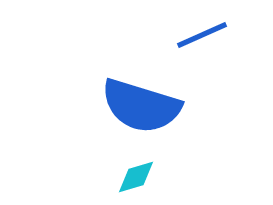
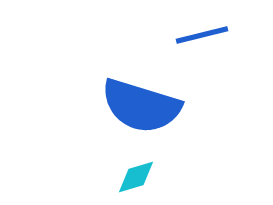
blue line: rotated 10 degrees clockwise
